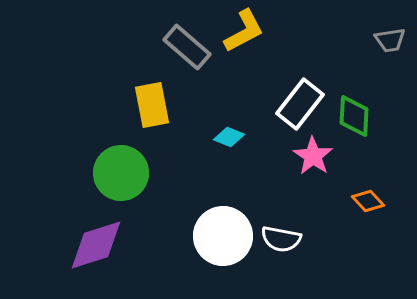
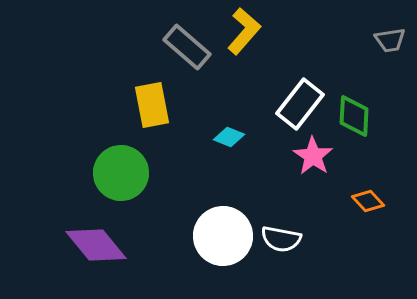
yellow L-shape: rotated 21 degrees counterclockwise
purple diamond: rotated 68 degrees clockwise
